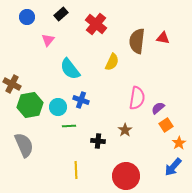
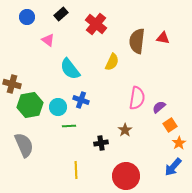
pink triangle: rotated 32 degrees counterclockwise
brown cross: rotated 12 degrees counterclockwise
purple semicircle: moved 1 px right, 1 px up
orange square: moved 4 px right
black cross: moved 3 px right, 2 px down; rotated 16 degrees counterclockwise
